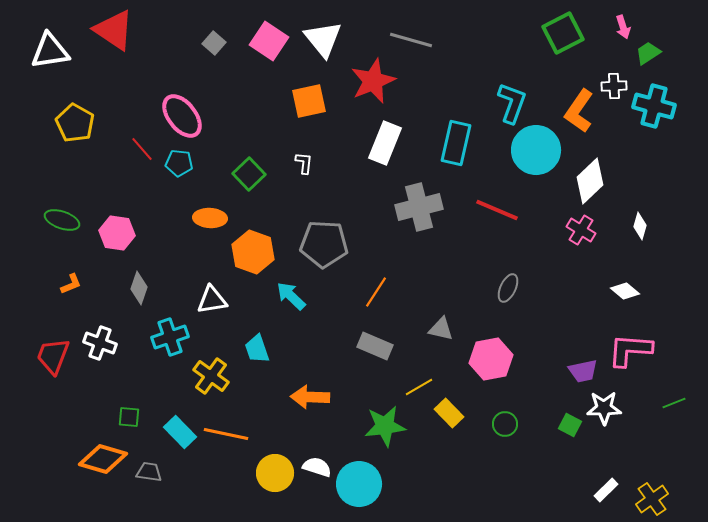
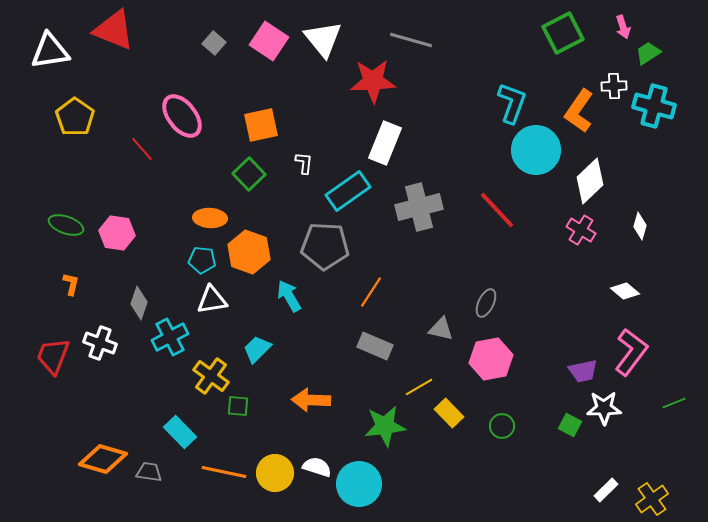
red triangle at (114, 30): rotated 12 degrees counterclockwise
red star at (373, 81): rotated 21 degrees clockwise
orange square at (309, 101): moved 48 px left, 24 px down
yellow pentagon at (75, 123): moved 6 px up; rotated 6 degrees clockwise
cyan rectangle at (456, 143): moved 108 px left, 48 px down; rotated 42 degrees clockwise
cyan pentagon at (179, 163): moved 23 px right, 97 px down
red line at (497, 210): rotated 24 degrees clockwise
green ellipse at (62, 220): moved 4 px right, 5 px down
gray pentagon at (324, 244): moved 1 px right, 2 px down
orange hexagon at (253, 252): moved 4 px left
orange L-shape at (71, 284): rotated 55 degrees counterclockwise
gray diamond at (139, 288): moved 15 px down
gray ellipse at (508, 288): moved 22 px left, 15 px down
orange line at (376, 292): moved 5 px left
cyan arrow at (291, 296): moved 2 px left; rotated 16 degrees clockwise
cyan cross at (170, 337): rotated 9 degrees counterclockwise
cyan trapezoid at (257, 349): rotated 64 degrees clockwise
pink L-shape at (630, 350): moved 1 px right, 2 px down; rotated 123 degrees clockwise
orange arrow at (310, 397): moved 1 px right, 3 px down
green square at (129, 417): moved 109 px right, 11 px up
green circle at (505, 424): moved 3 px left, 2 px down
orange line at (226, 434): moved 2 px left, 38 px down
